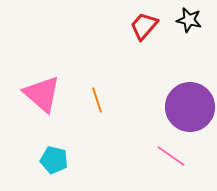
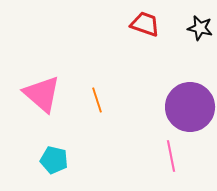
black star: moved 11 px right, 8 px down
red trapezoid: moved 1 px right, 2 px up; rotated 68 degrees clockwise
pink line: rotated 44 degrees clockwise
